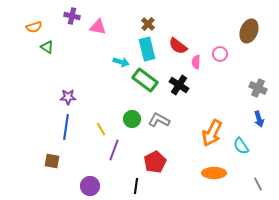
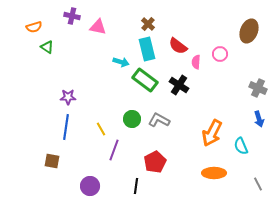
cyan semicircle: rotated 12 degrees clockwise
